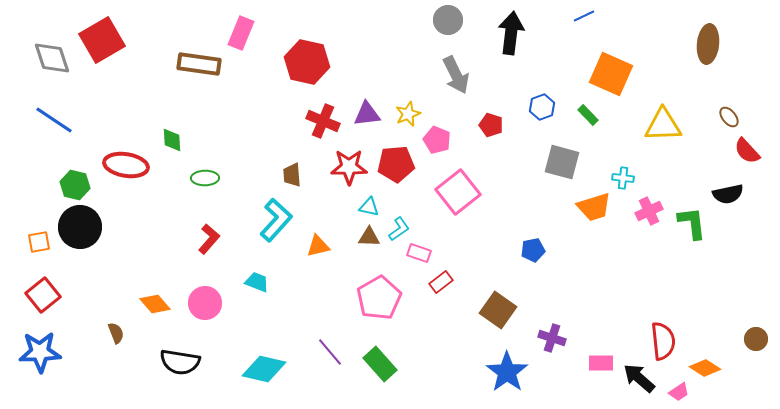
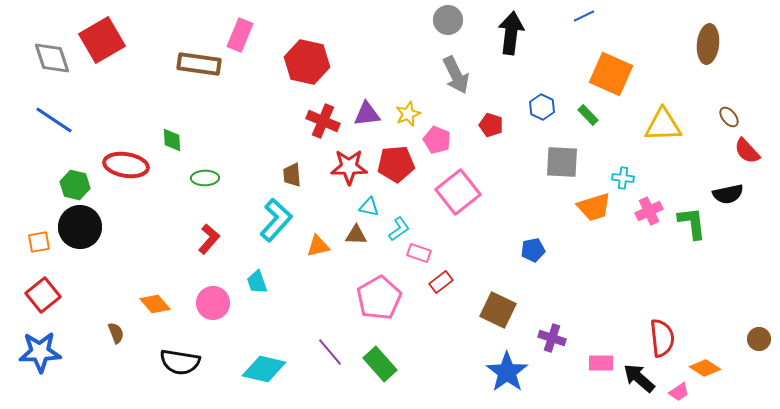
pink rectangle at (241, 33): moved 1 px left, 2 px down
blue hexagon at (542, 107): rotated 15 degrees counterclockwise
gray square at (562, 162): rotated 12 degrees counterclockwise
brown triangle at (369, 237): moved 13 px left, 2 px up
cyan trapezoid at (257, 282): rotated 130 degrees counterclockwise
pink circle at (205, 303): moved 8 px right
brown square at (498, 310): rotated 9 degrees counterclockwise
brown circle at (756, 339): moved 3 px right
red semicircle at (663, 341): moved 1 px left, 3 px up
